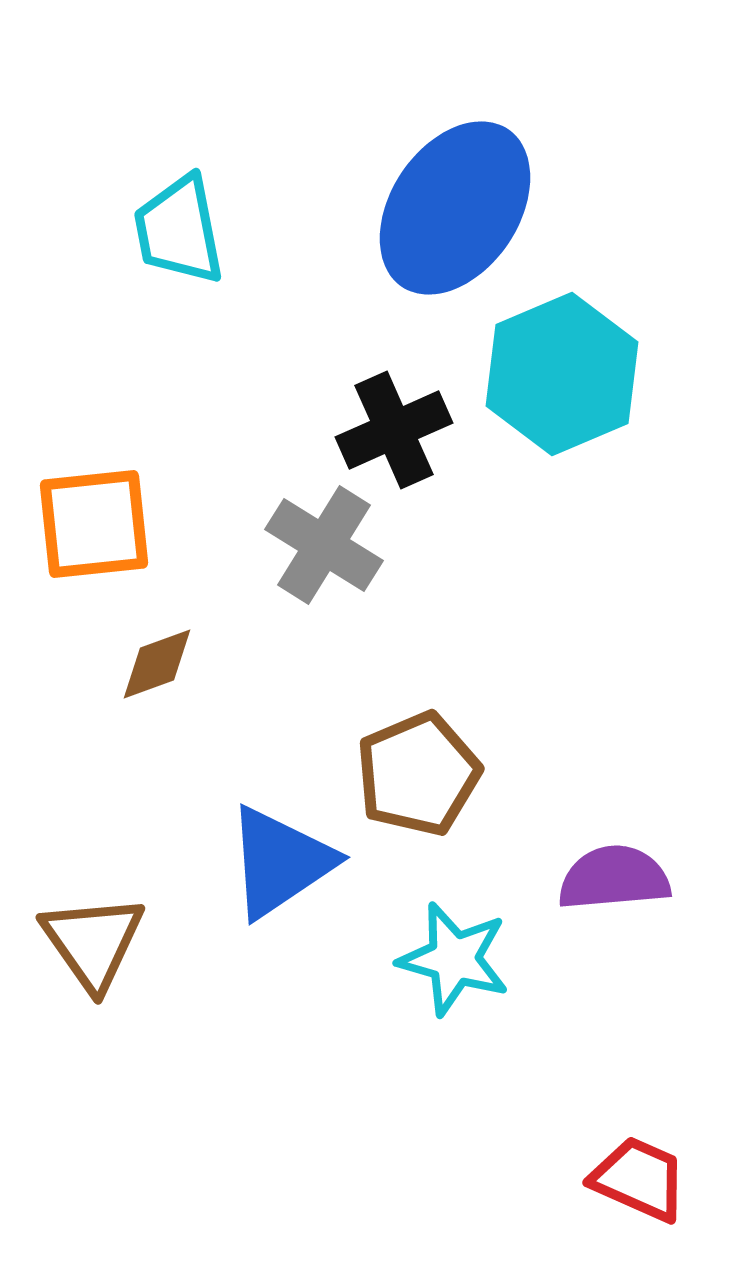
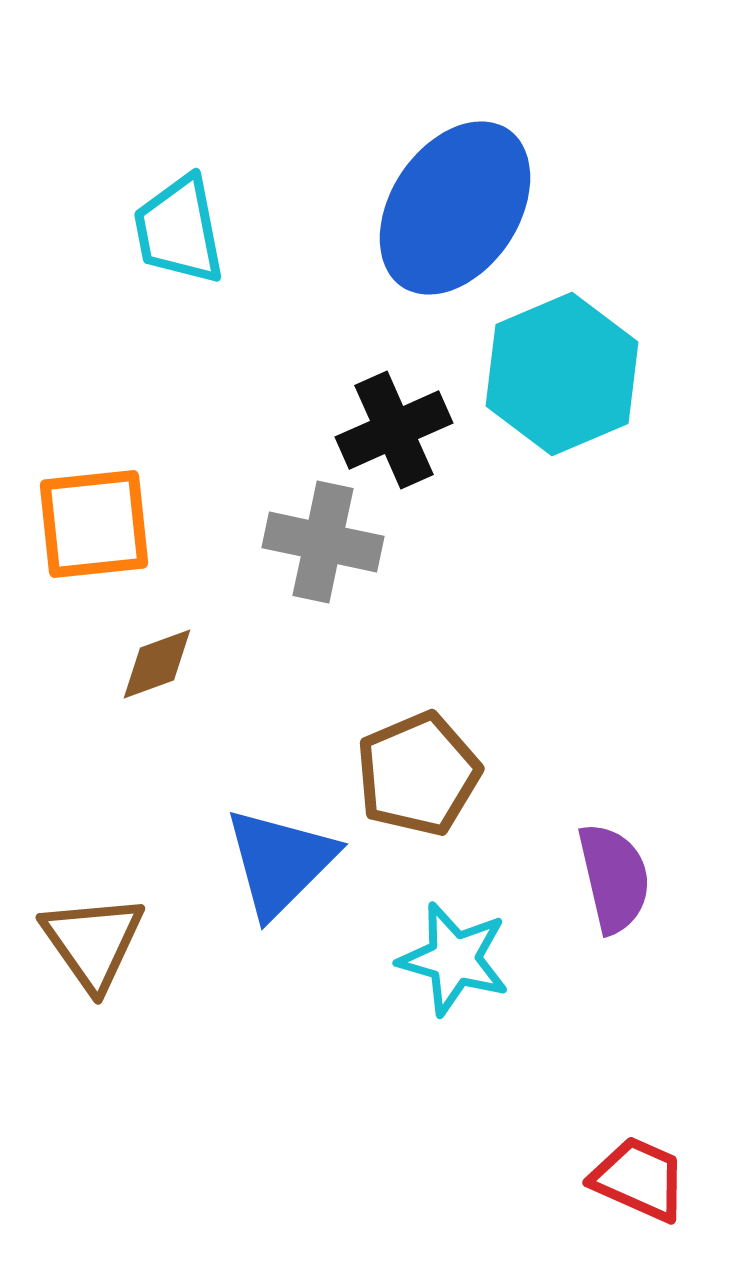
gray cross: moved 1 px left, 3 px up; rotated 20 degrees counterclockwise
blue triangle: rotated 11 degrees counterclockwise
purple semicircle: rotated 82 degrees clockwise
